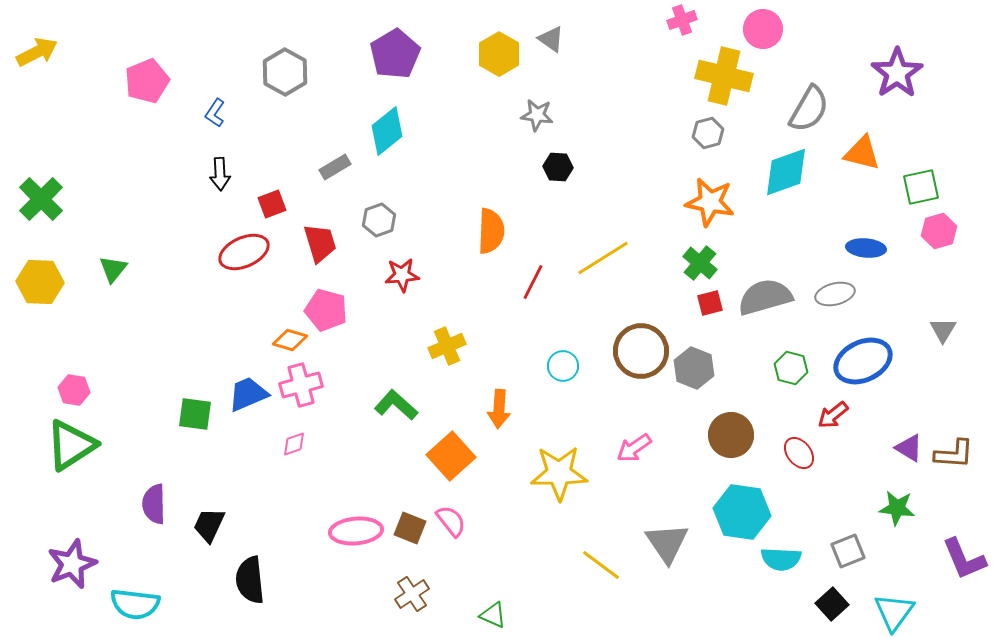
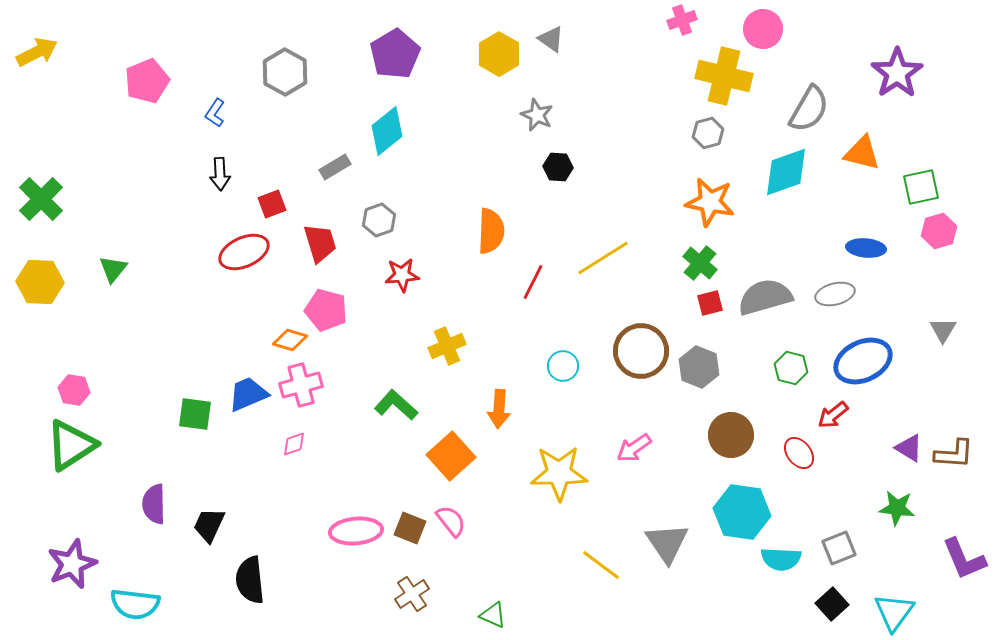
gray star at (537, 115): rotated 16 degrees clockwise
gray hexagon at (694, 368): moved 5 px right, 1 px up
gray square at (848, 551): moved 9 px left, 3 px up
